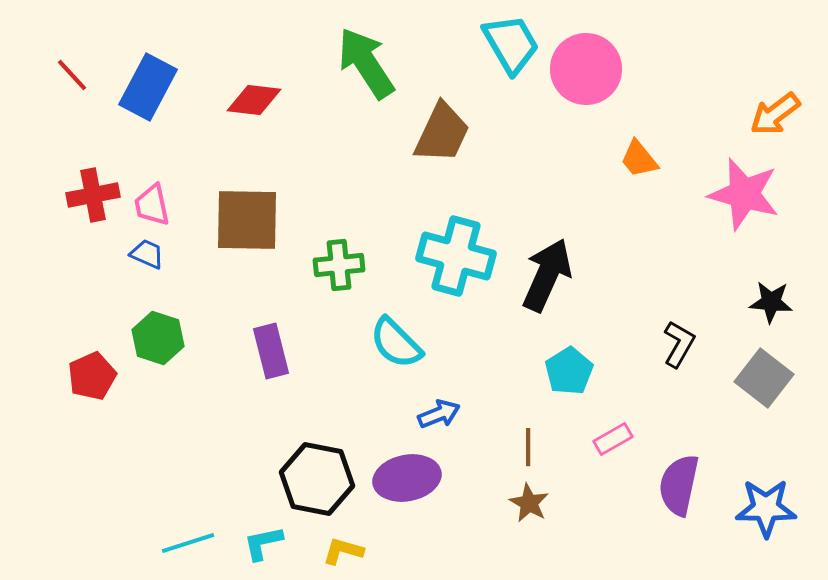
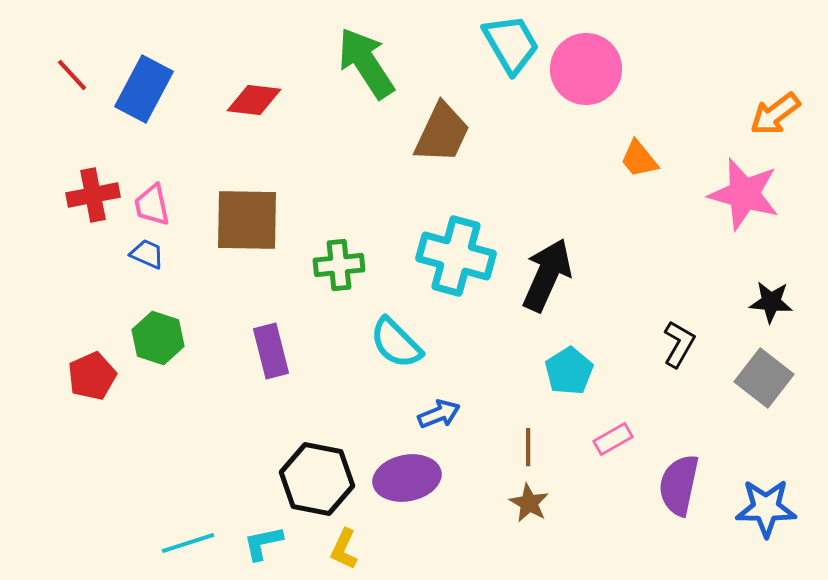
blue rectangle: moved 4 px left, 2 px down
yellow L-shape: moved 1 px right, 2 px up; rotated 81 degrees counterclockwise
